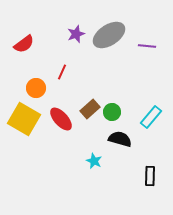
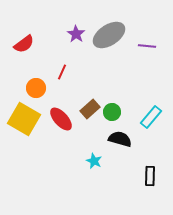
purple star: rotated 18 degrees counterclockwise
